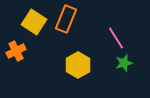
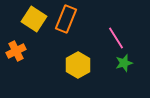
yellow square: moved 3 px up
